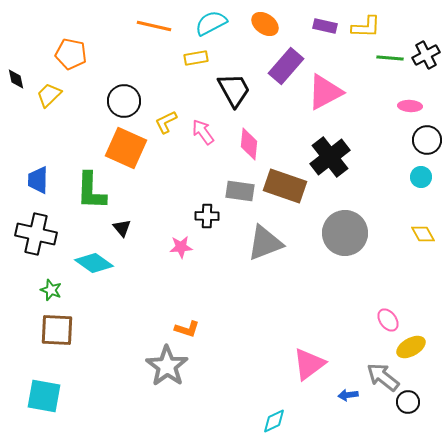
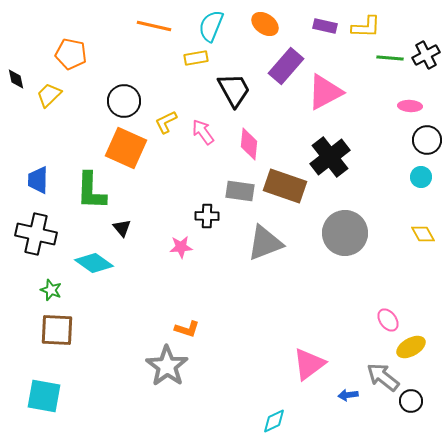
cyan semicircle at (211, 23): moved 3 px down; rotated 40 degrees counterclockwise
black circle at (408, 402): moved 3 px right, 1 px up
